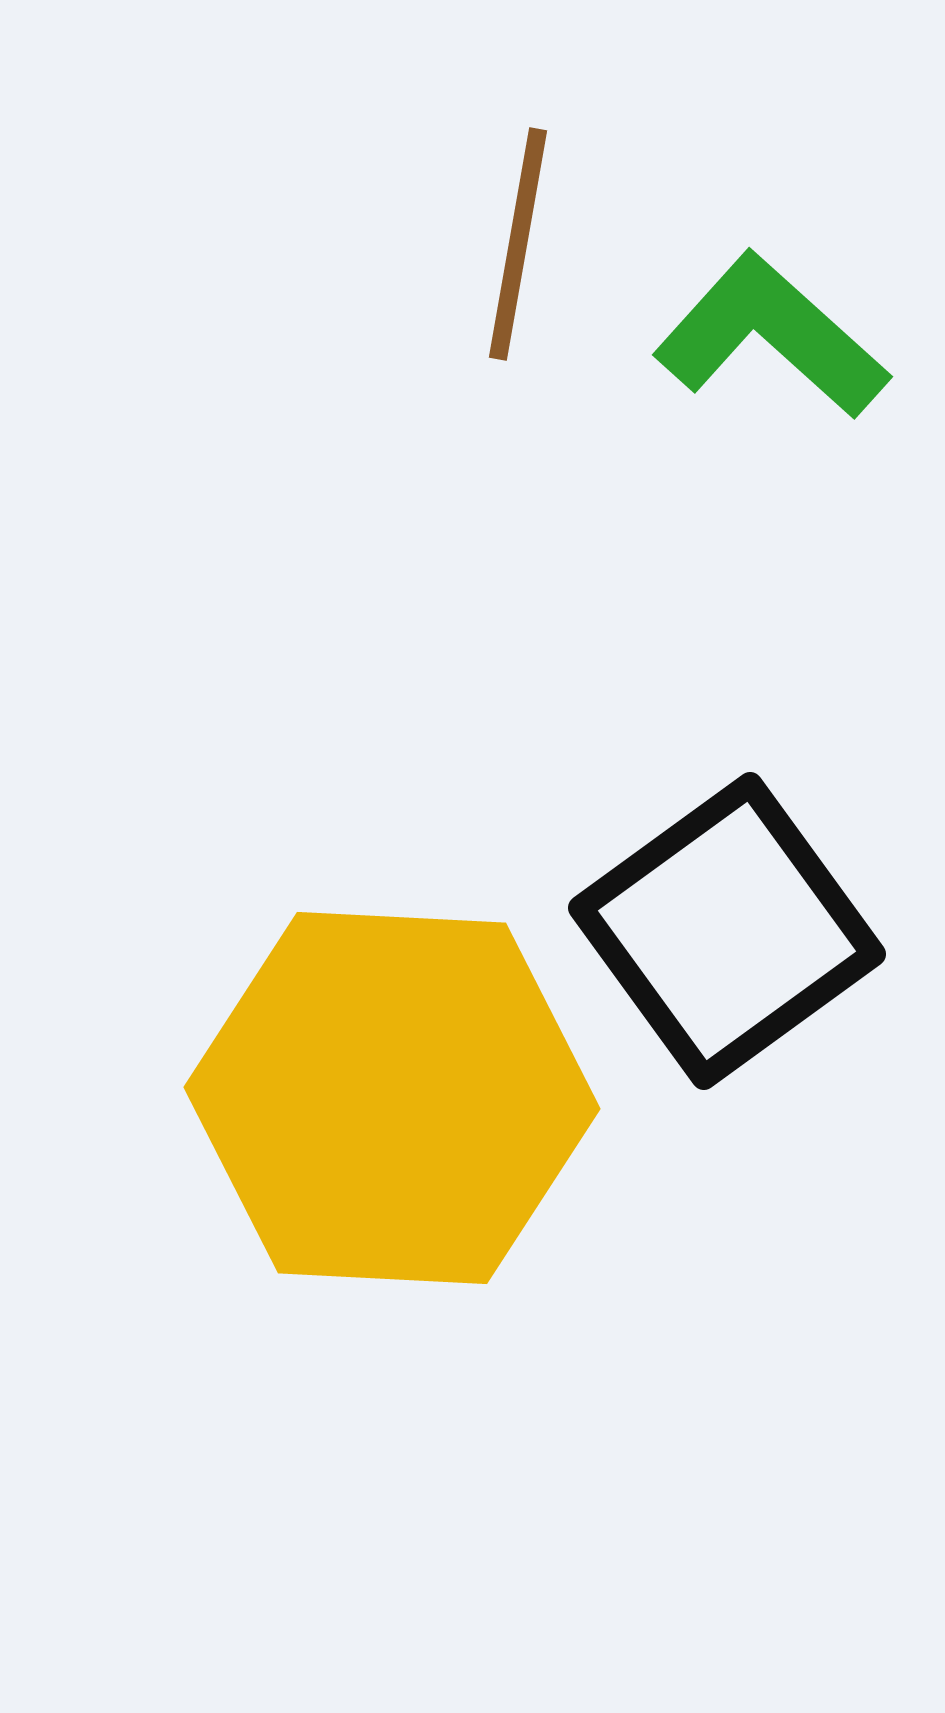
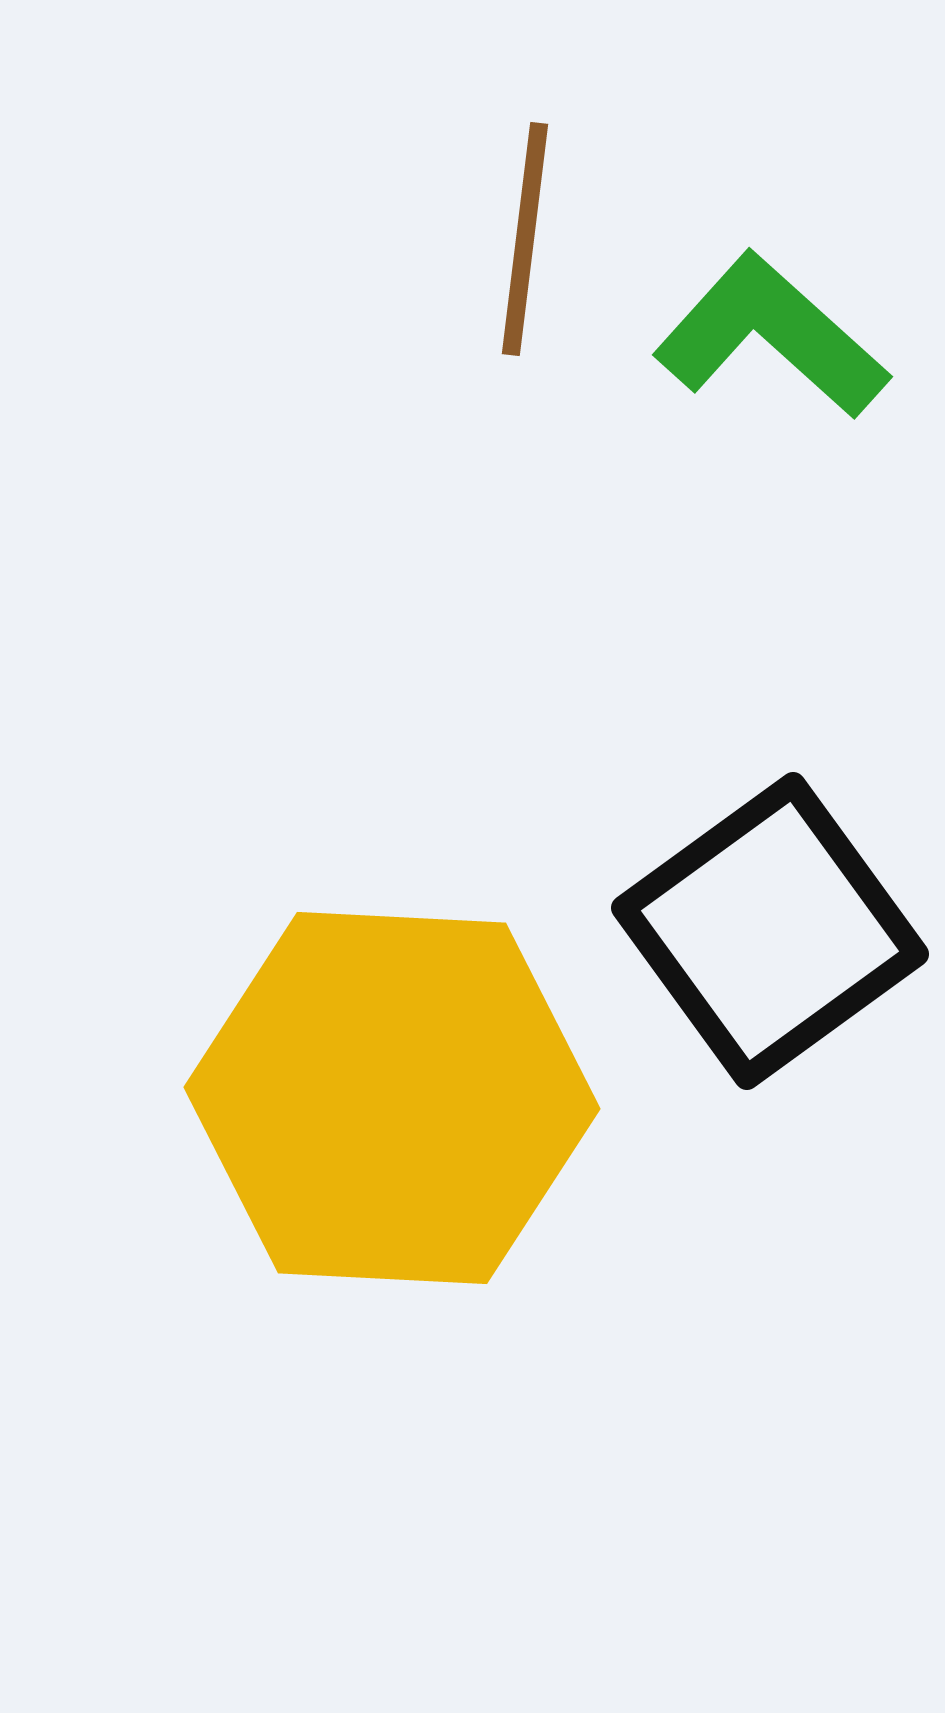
brown line: moved 7 px right, 5 px up; rotated 3 degrees counterclockwise
black square: moved 43 px right
